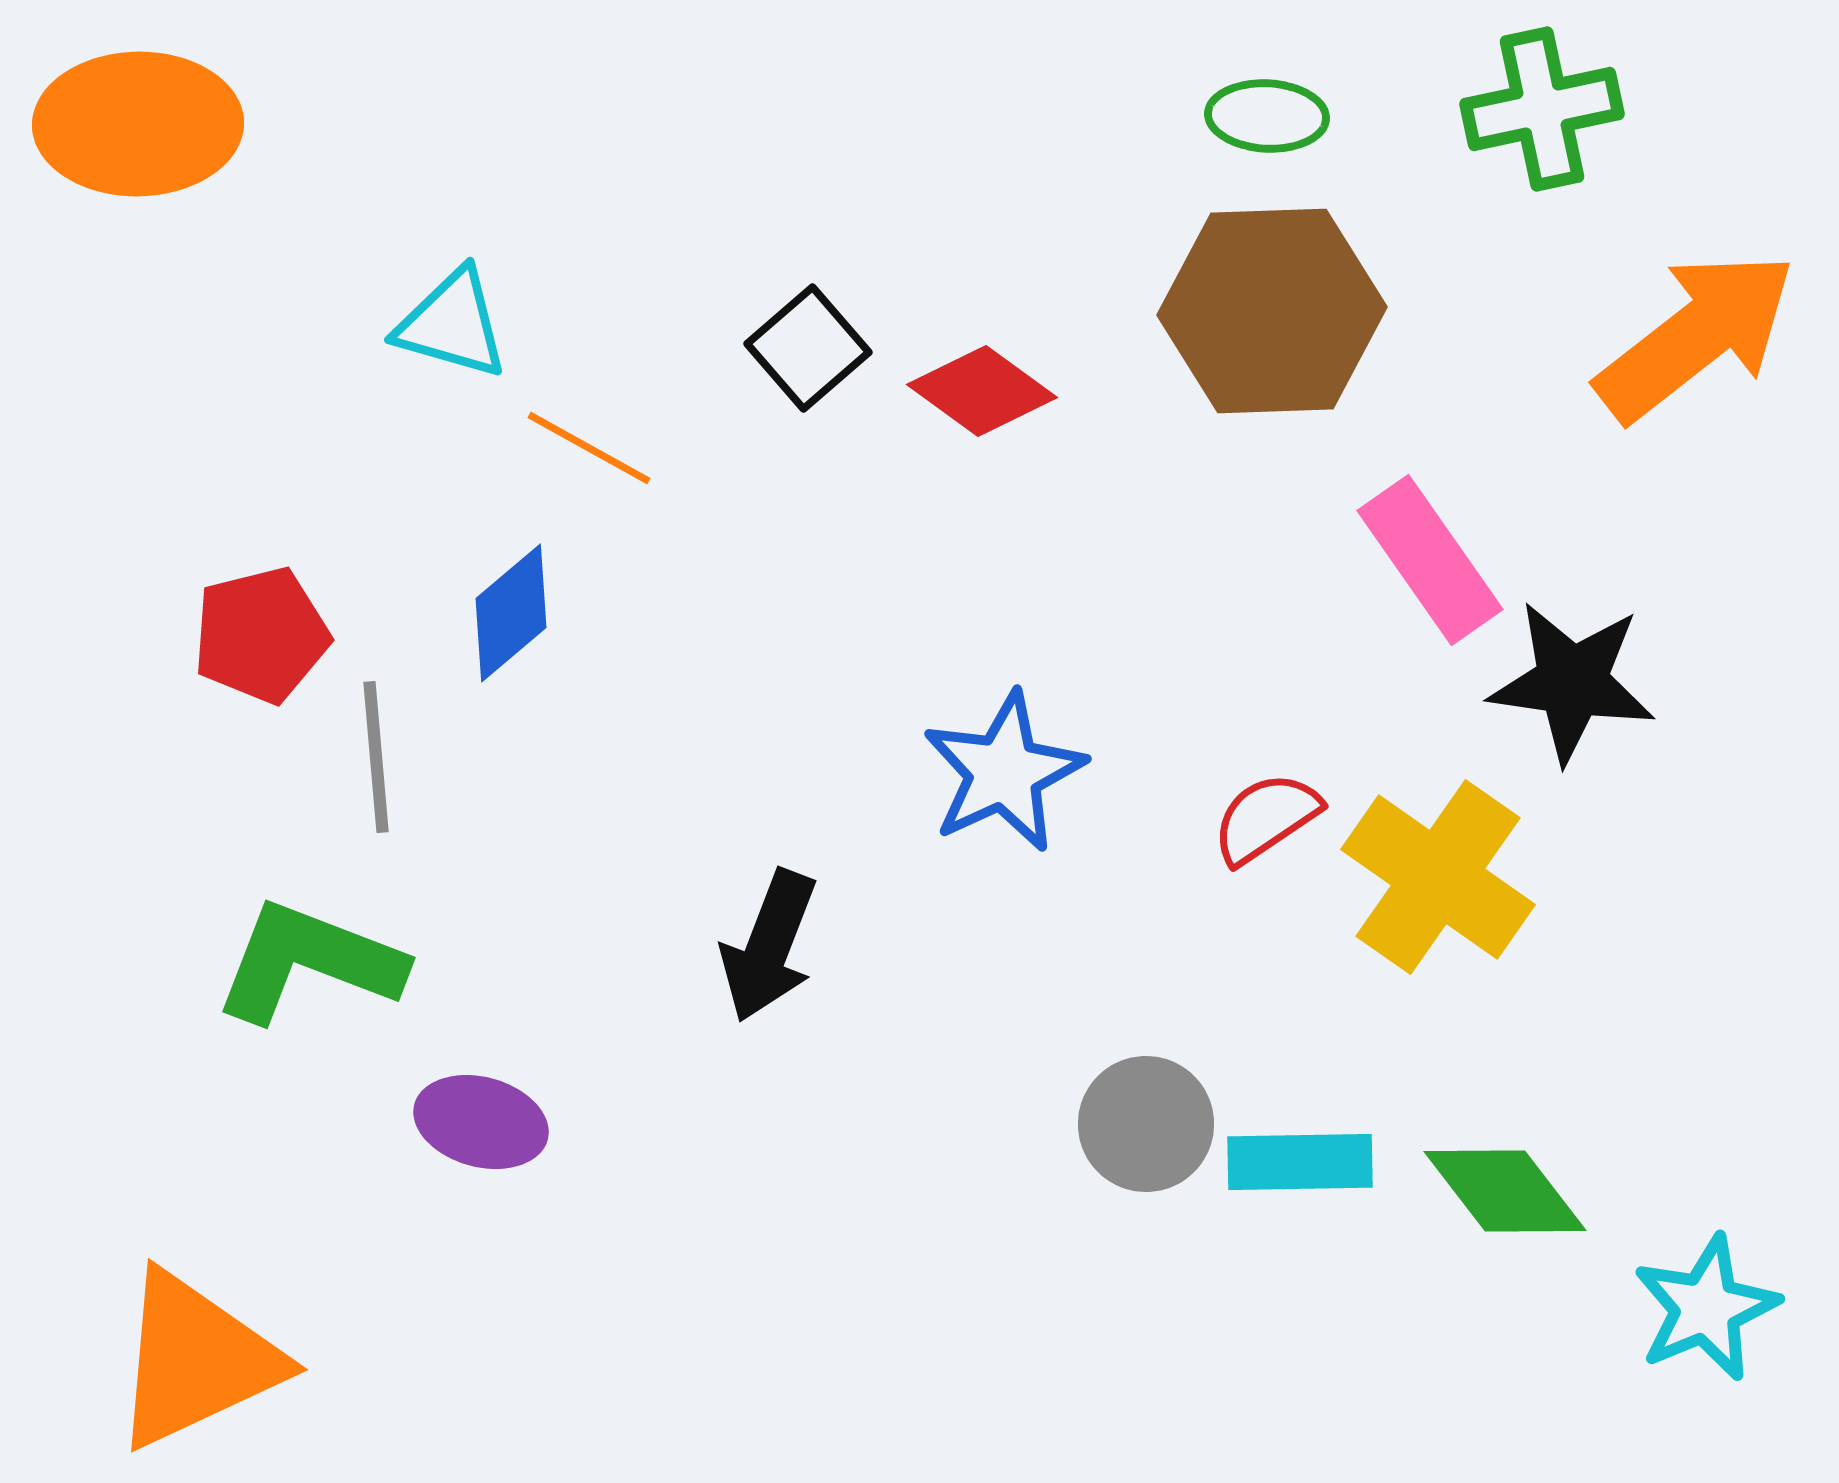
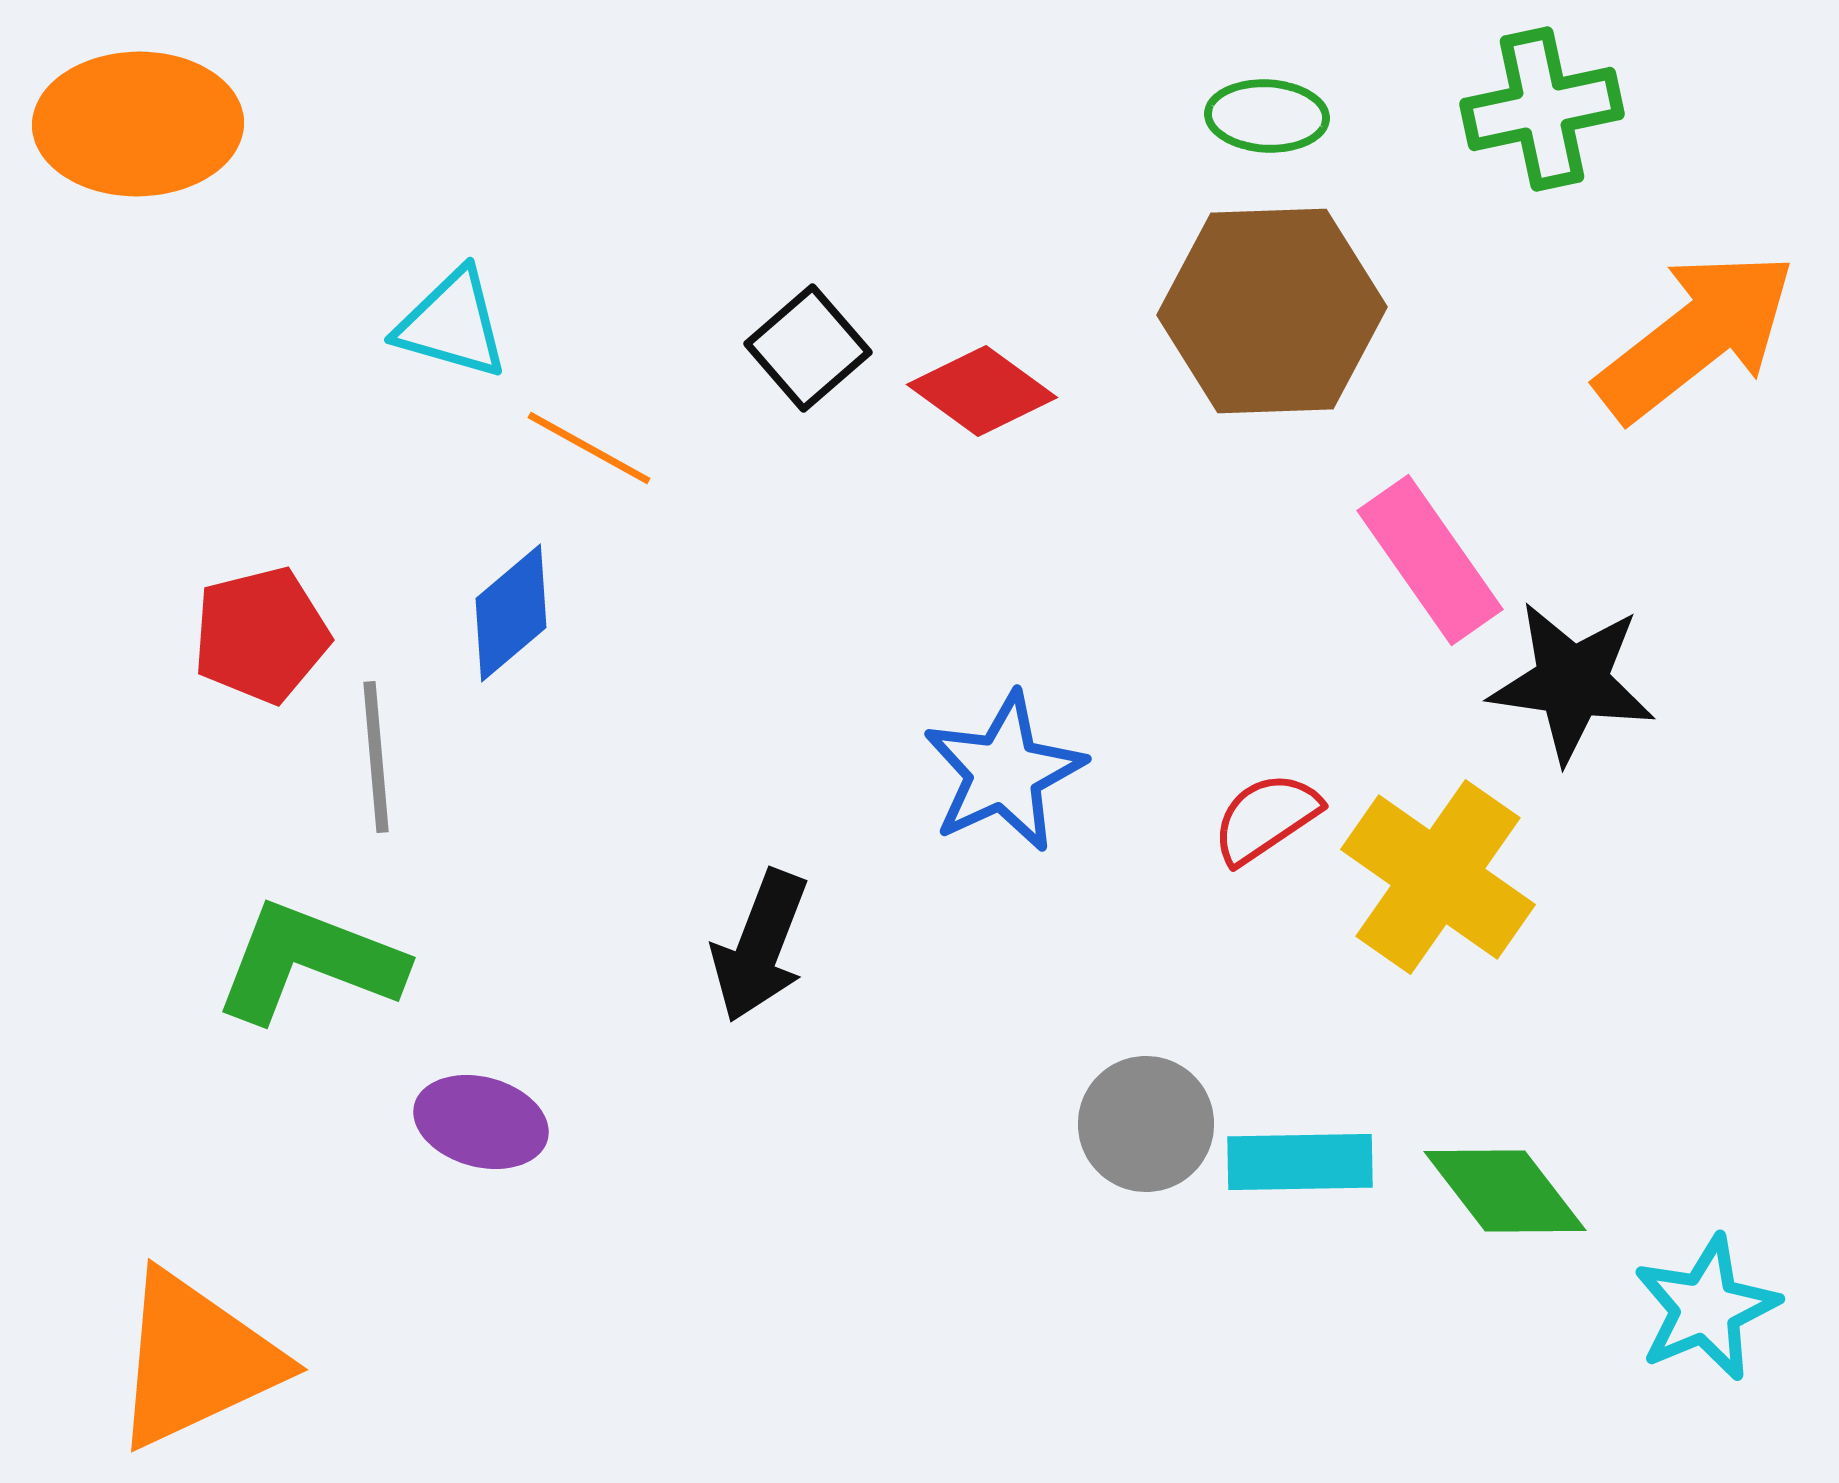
black arrow: moved 9 px left
